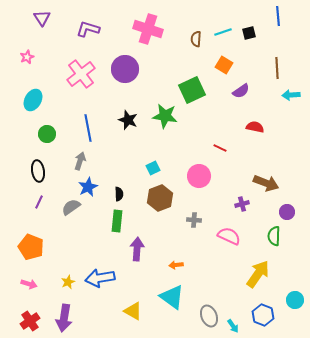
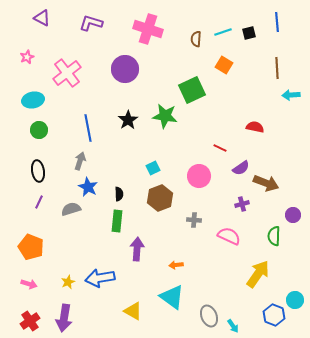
blue line at (278, 16): moved 1 px left, 6 px down
purple triangle at (42, 18): rotated 30 degrees counterclockwise
purple L-shape at (88, 29): moved 3 px right, 6 px up
pink cross at (81, 74): moved 14 px left, 1 px up
purple semicircle at (241, 91): moved 77 px down
cyan ellipse at (33, 100): rotated 50 degrees clockwise
black star at (128, 120): rotated 18 degrees clockwise
green circle at (47, 134): moved 8 px left, 4 px up
blue star at (88, 187): rotated 18 degrees counterclockwise
gray semicircle at (71, 207): moved 2 px down; rotated 18 degrees clockwise
purple circle at (287, 212): moved 6 px right, 3 px down
blue hexagon at (263, 315): moved 11 px right
